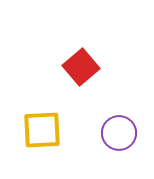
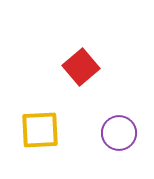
yellow square: moved 2 px left
